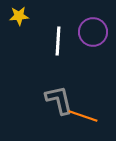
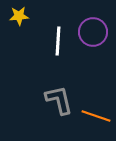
orange line: moved 13 px right
